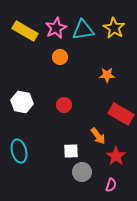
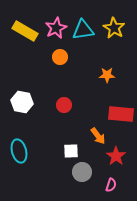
red rectangle: rotated 25 degrees counterclockwise
